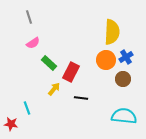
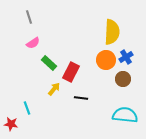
cyan semicircle: moved 1 px right, 1 px up
